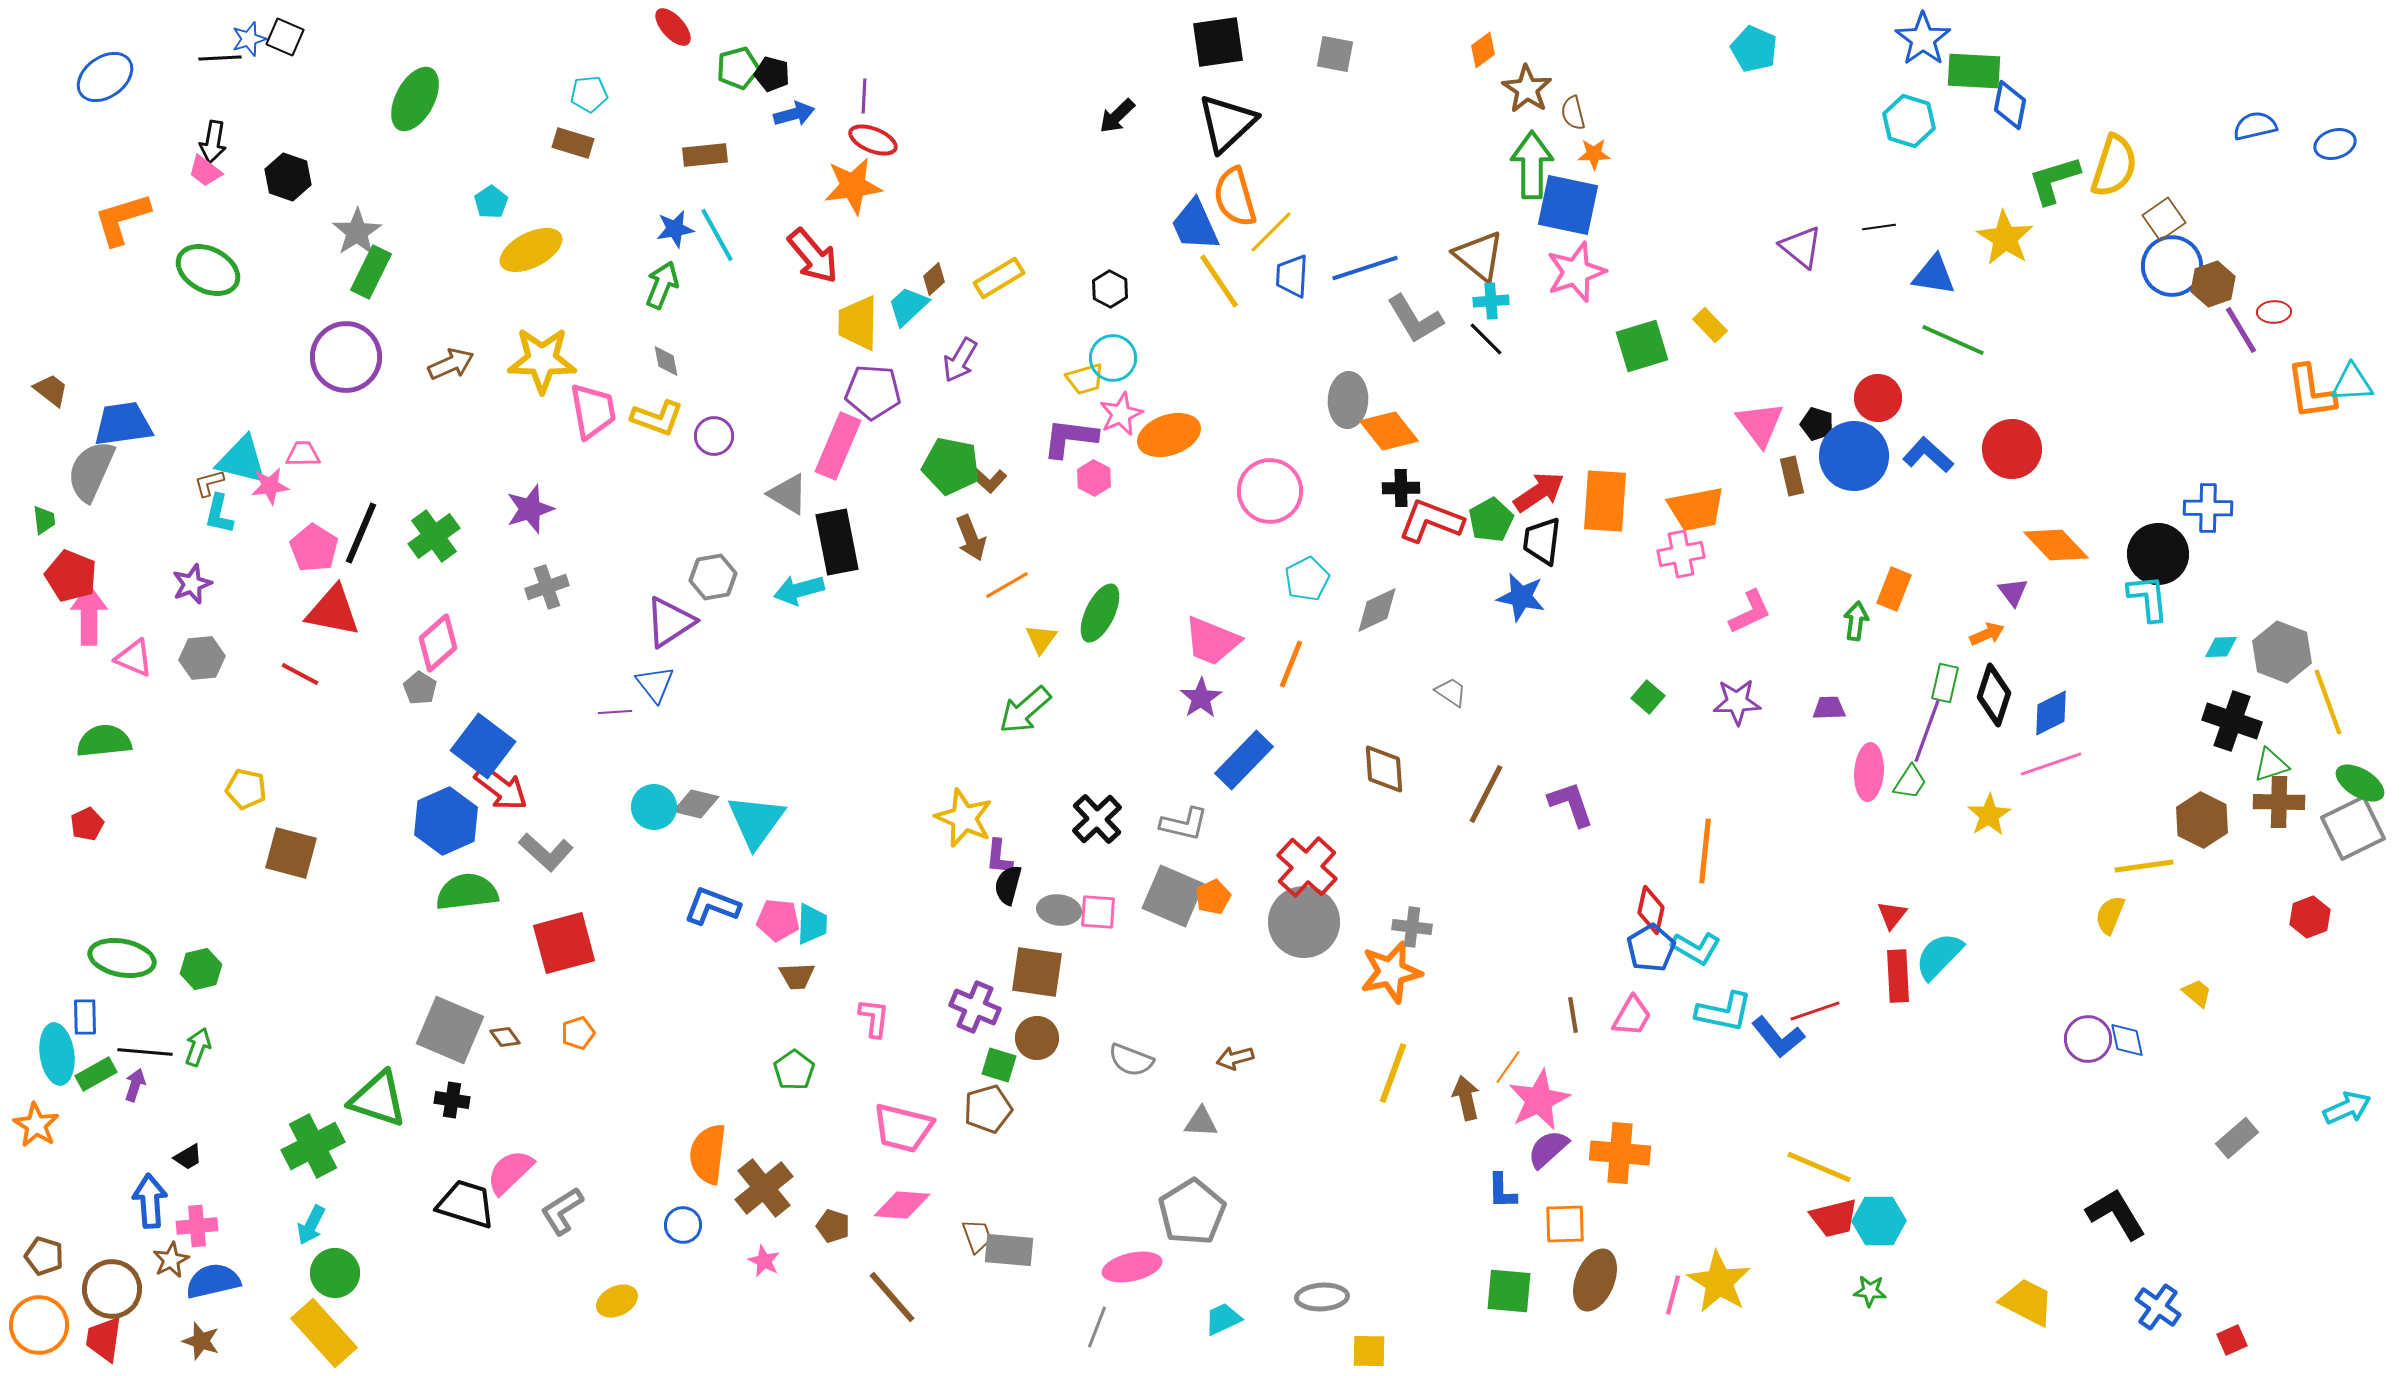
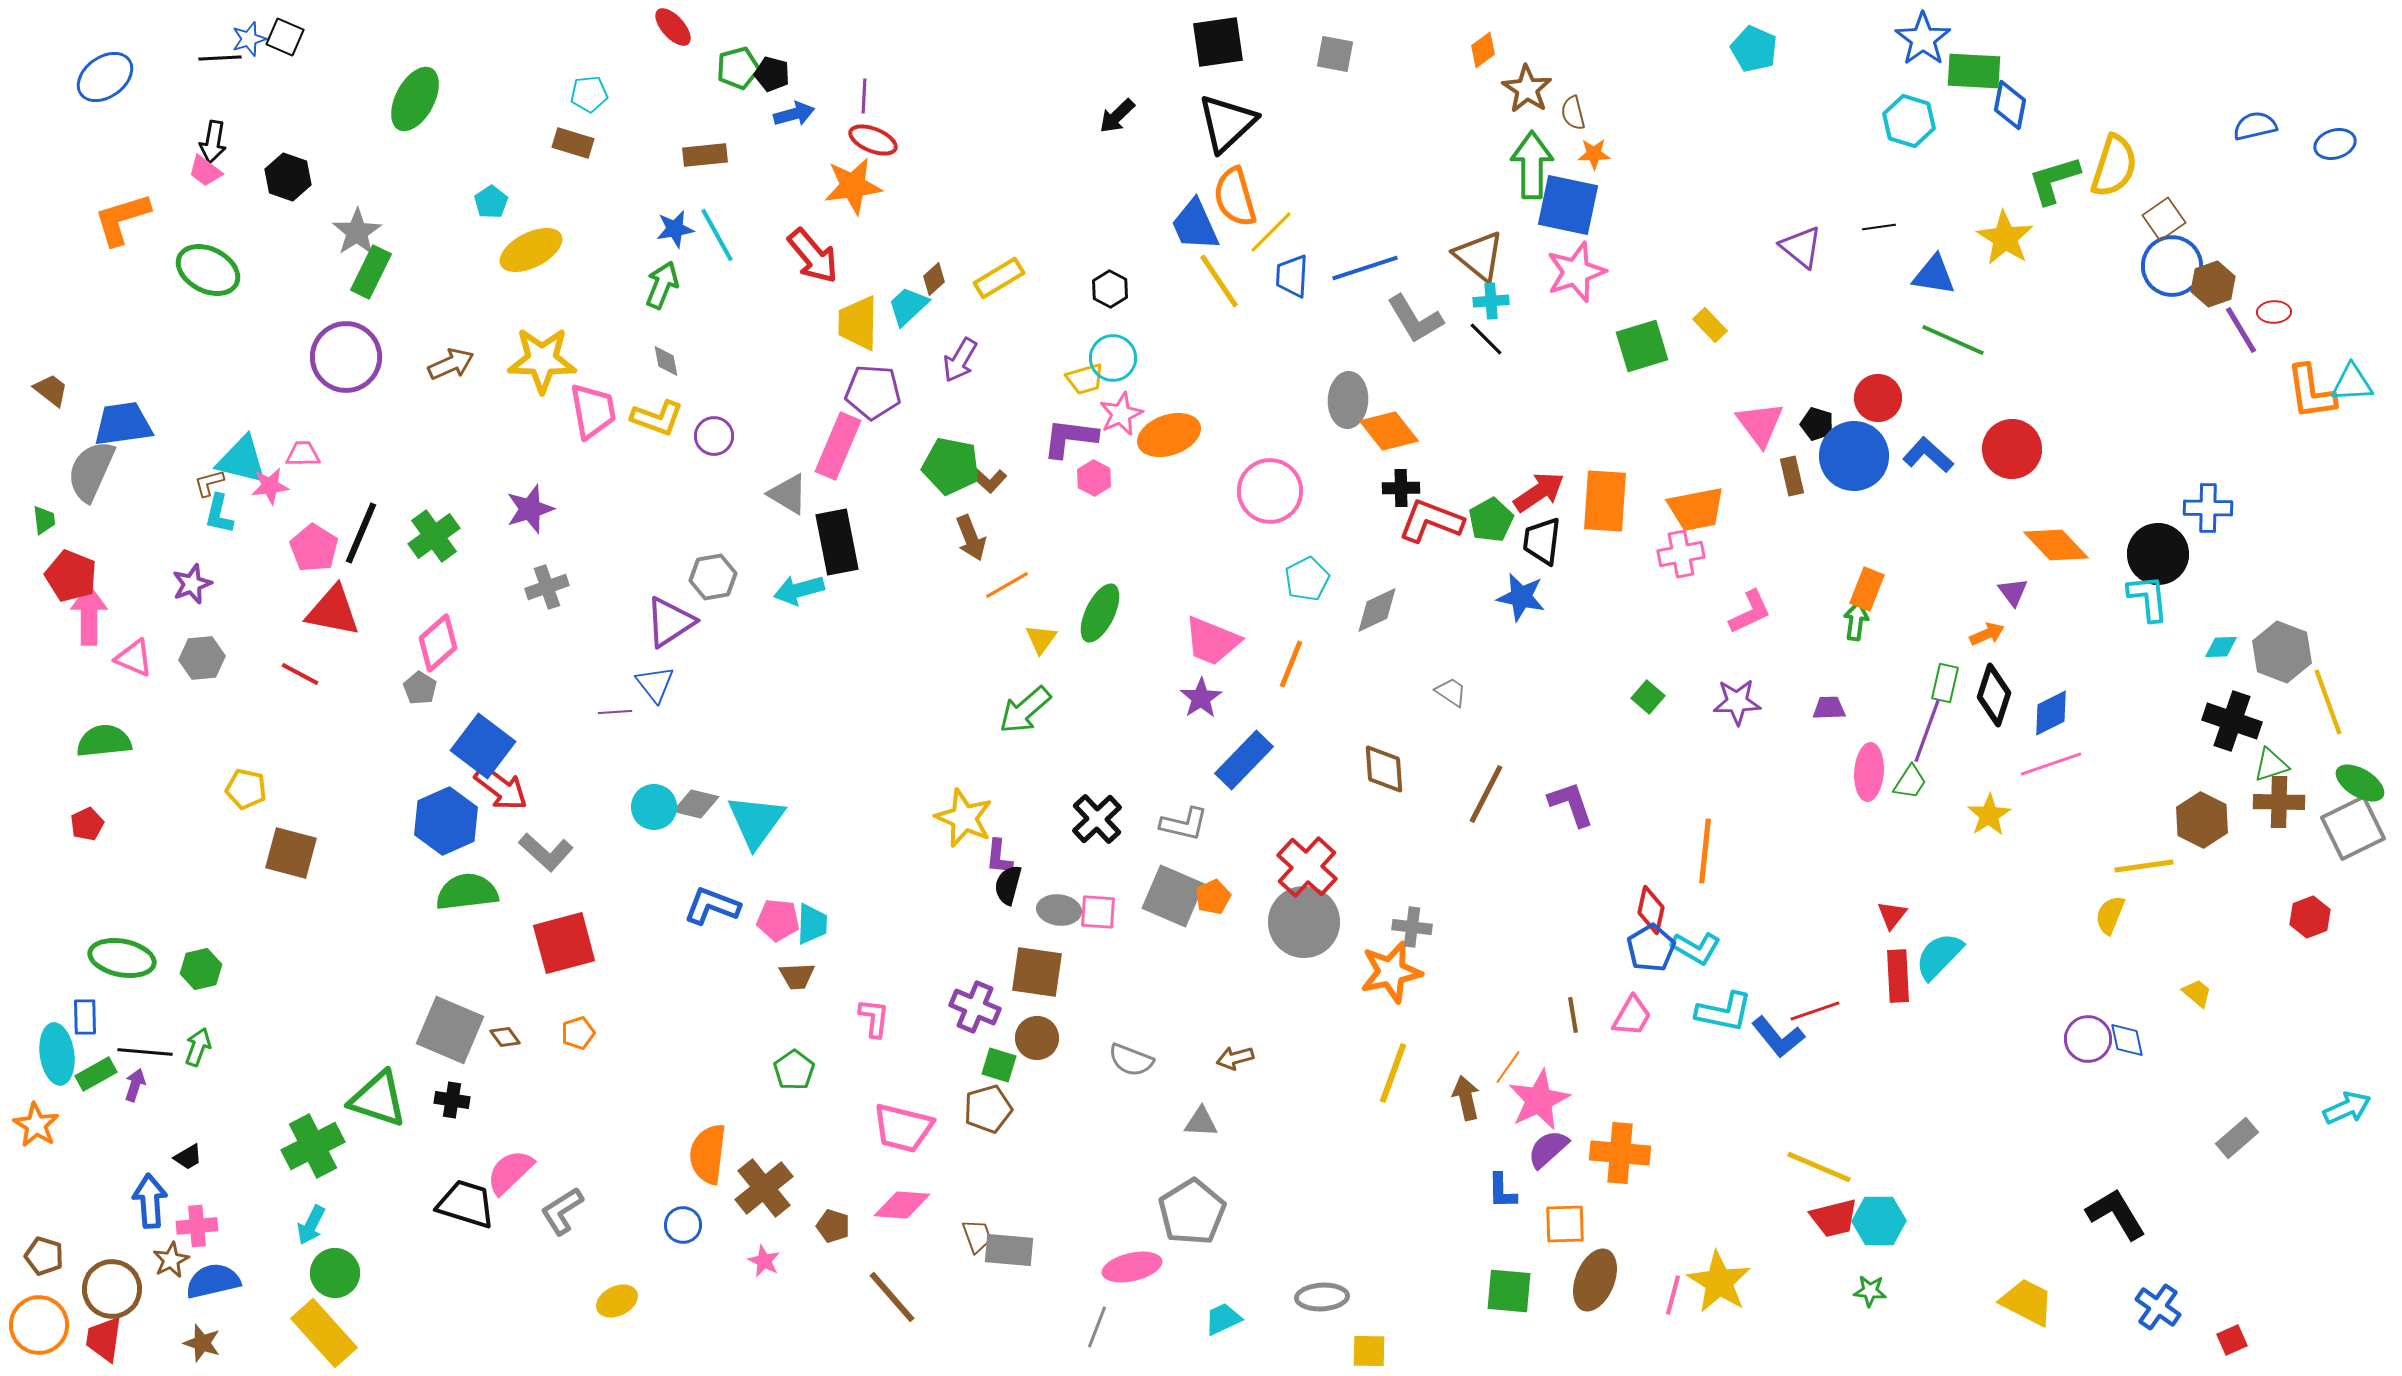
orange rectangle at (1894, 589): moved 27 px left
brown star at (201, 1341): moved 1 px right, 2 px down
